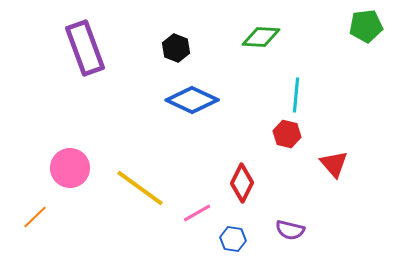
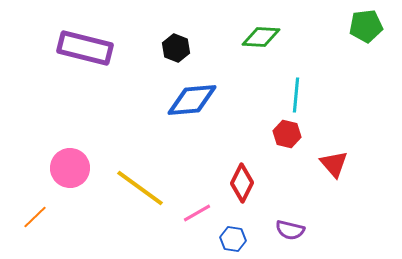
purple rectangle: rotated 56 degrees counterclockwise
blue diamond: rotated 30 degrees counterclockwise
